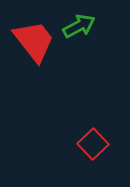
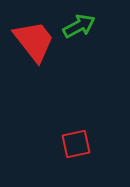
red square: moved 17 px left; rotated 32 degrees clockwise
